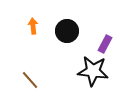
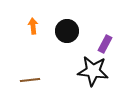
brown line: rotated 54 degrees counterclockwise
